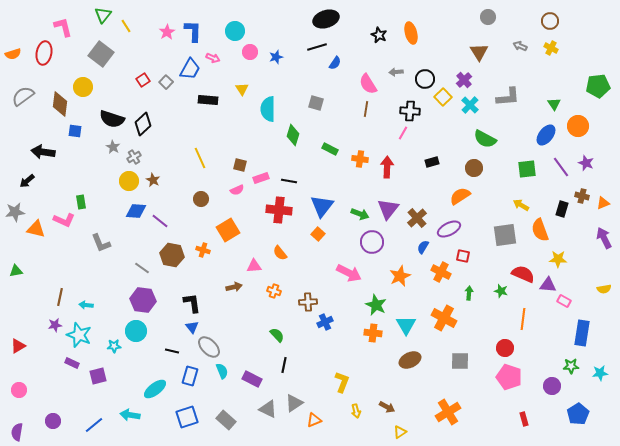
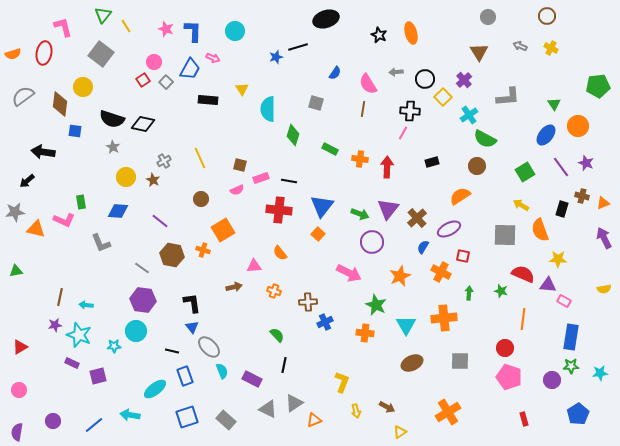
brown circle at (550, 21): moved 3 px left, 5 px up
pink star at (167, 32): moved 1 px left, 3 px up; rotated 21 degrees counterclockwise
black line at (317, 47): moved 19 px left
pink circle at (250, 52): moved 96 px left, 10 px down
blue semicircle at (335, 63): moved 10 px down
cyan cross at (470, 105): moved 1 px left, 10 px down; rotated 12 degrees clockwise
brown line at (366, 109): moved 3 px left
black diamond at (143, 124): rotated 55 degrees clockwise
gray cross at (134, 157): moved 30 px right, 4 px down
brown circle at (474, 168): moved 3 px right, 2 px up
green square at (527, 169): moved 2 px left, 3 px down; rotated 24 degrees counterclockwise
yellow circle at (129, 181): moved 3 px left, 4 px up
blue diamond at (136, 211): moved 18 px left
orange square at (228, 230): moved 5 px left
gray square at (505, 235): rotated 10 degrees clockwise
orange cross at (444, 318): rotated 35 degrees counterclockwise
orange cross at (373, 333): moved 8 px left
blue rectangle at (582, 333): moved 11 px left, 4 px down
red triangle at (18, 346): moved 2 px right, 1 px down
brown ellipse at (410, 360): moved 2 px right, 3 px down
blue rectangle at (190, 376): moved 5 px left; rotated 36 degrees counterclockwise
purple circle at (552, 386): moved 6 px up
